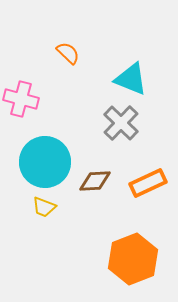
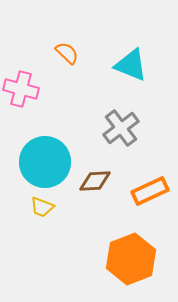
orange semicircle: moved 1 px left
cyan triangle: moved 14 px up
pink cross: moved 10 px up
gray cross: moved 5 px down; rotated 9 degrees clockwise
orange rectangle: moved 2 px right, 8 px down
yellow trapezoid: moved 2 px left
orange hexagon: moved 2 px left
